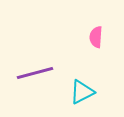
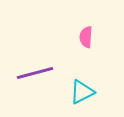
pink semicircle: moved 10 px left
